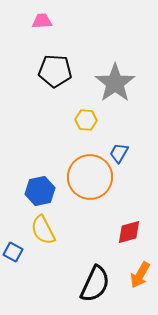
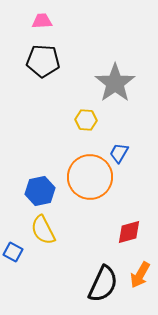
black pentagon: moved 12 px left, 10 px up
black semicircle: moved 8 px right
